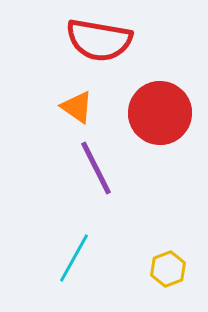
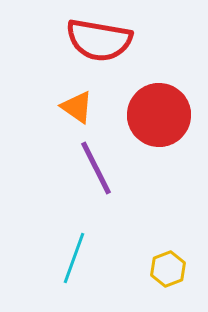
red circle: moved 1 px left, 2 px down
cyan line: rotated 9 degrees counterclockwise
